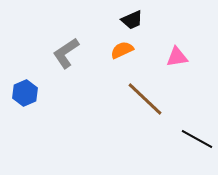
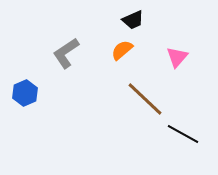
black trapezoid: moved 1 px right
orange semicircle: rotated 15 degrees counterclockwise
pink triangle: rotated 40 degrees counterclockwise
black line: moved 14 px left, 5 px up
